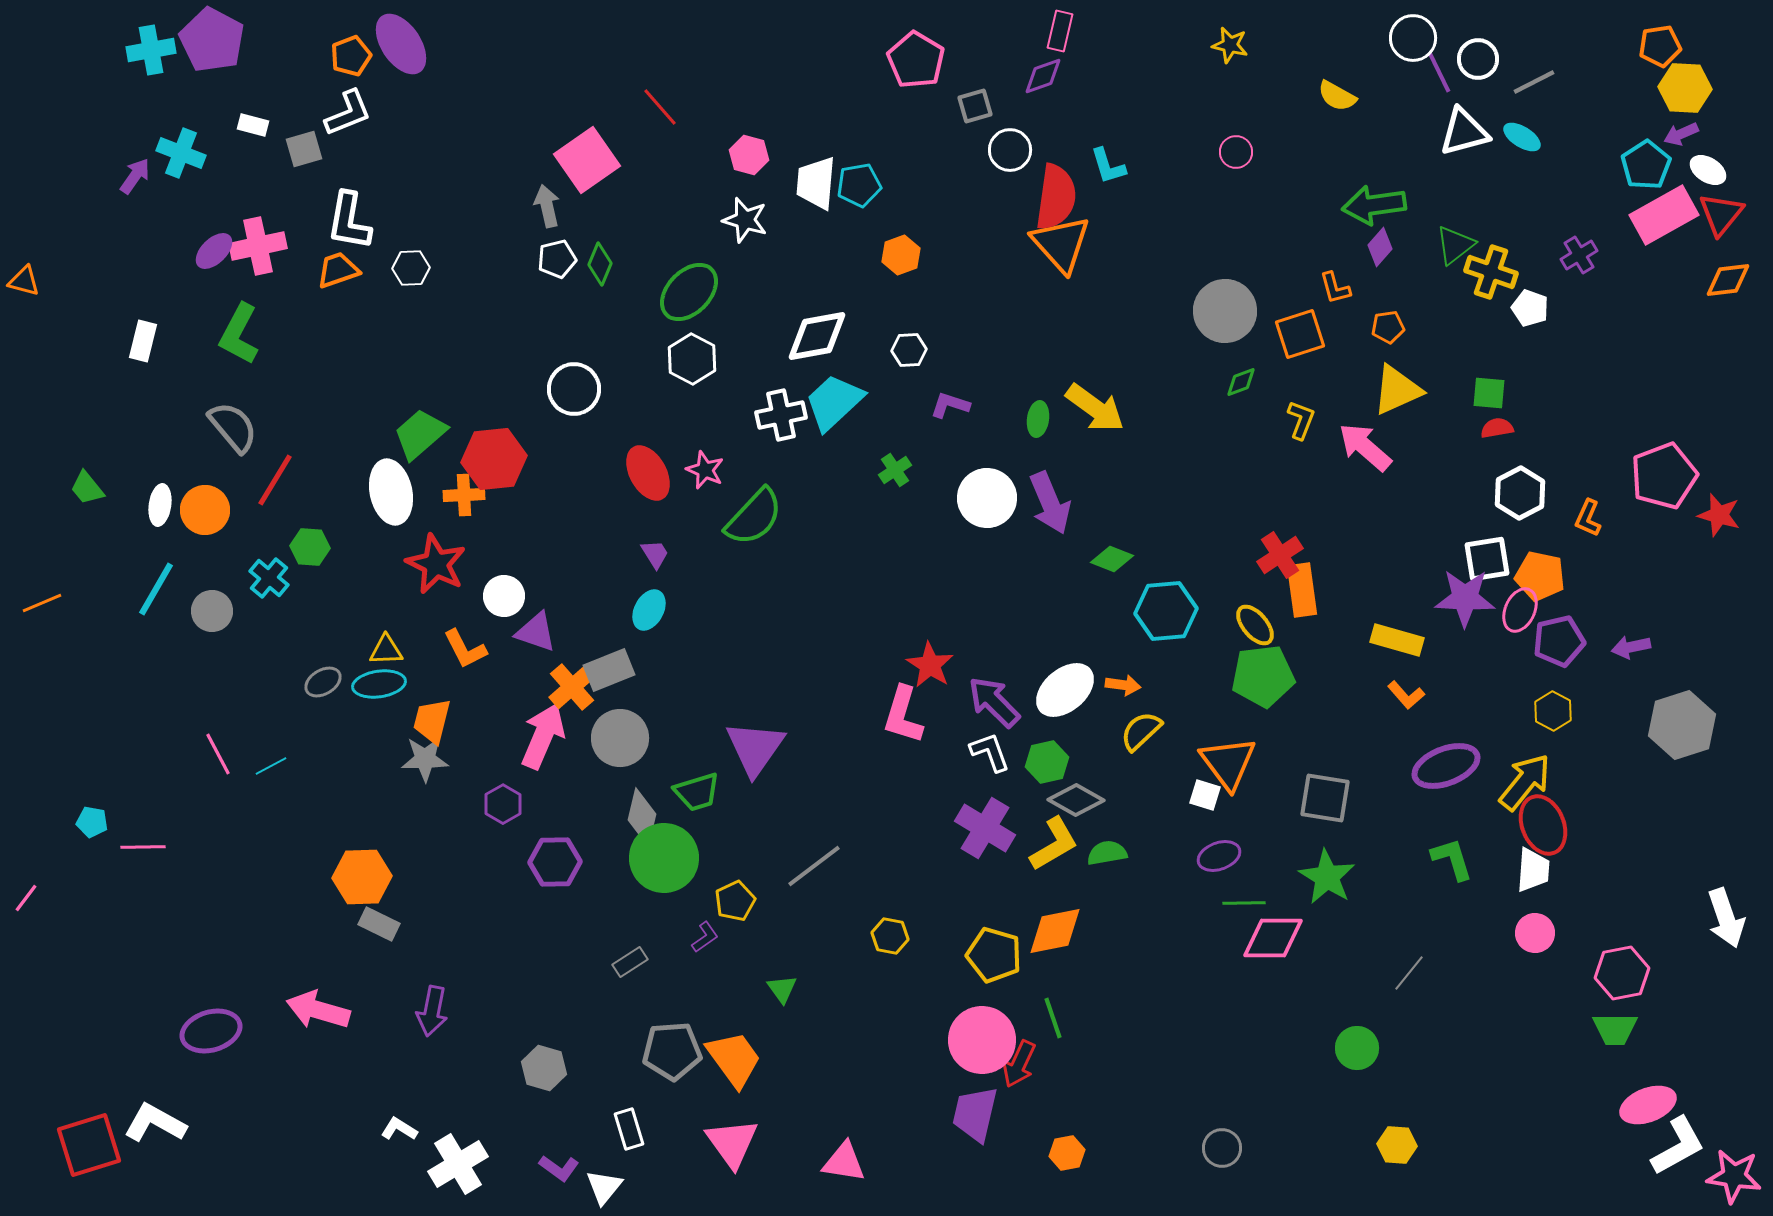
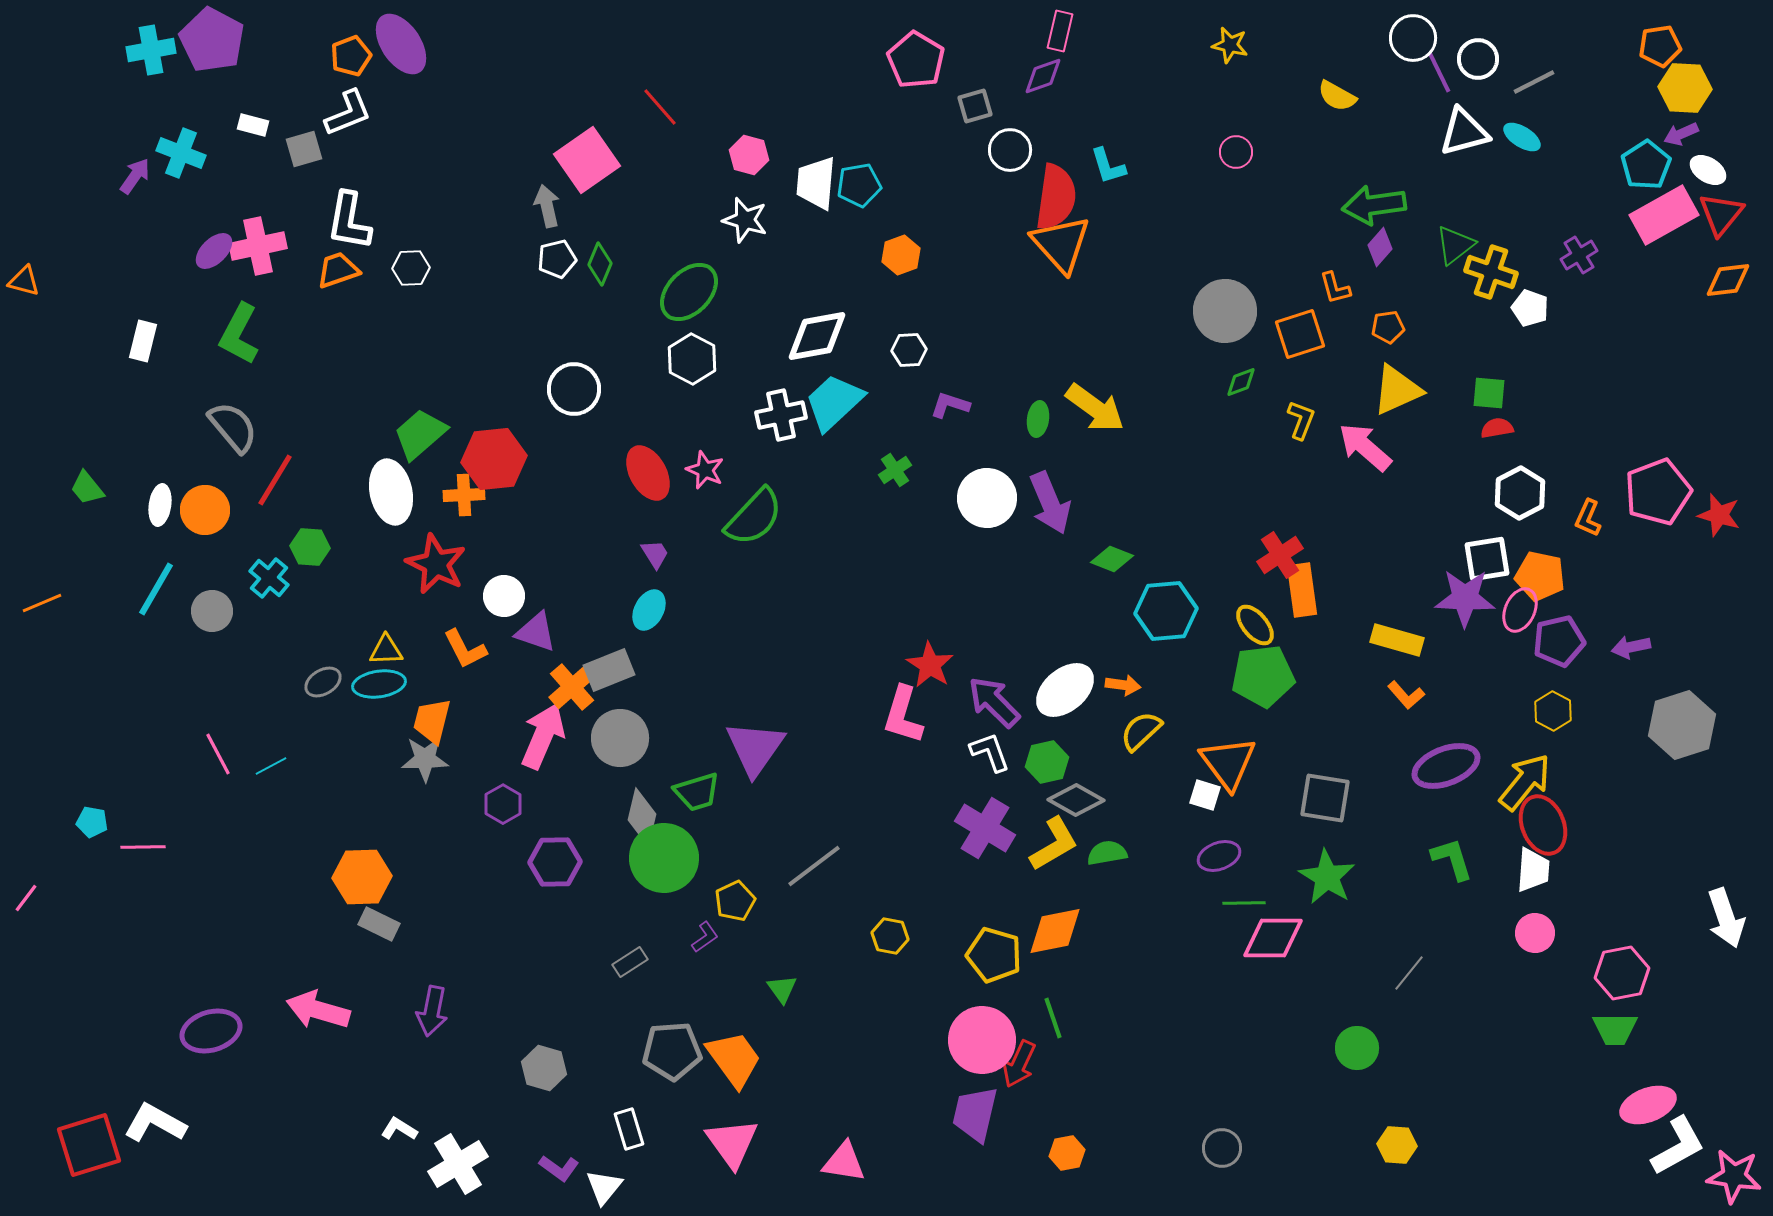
pink pentagon at (1664, 476): moved 6 px left, 16 px down
